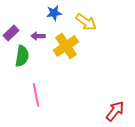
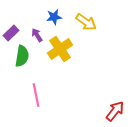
blue star: moved 4 px down
purple arrow: moved 1 px left, 1 px up; rotated 56 degrees clockwise
yellow cross: moved 6 px left, 3 px down
